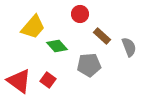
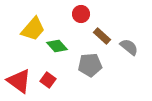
red circle: moved 1 px right
yellow trapezoid: moved 2 px down
gray semicircle: rotated 30 degrees counterclockwise
gray pentagon: moved 1 px right
